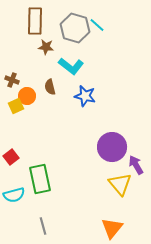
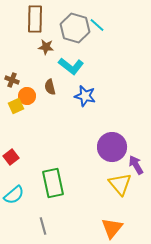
brown rectangle: moved 2 px up
green rectangle: moved 13 px right, 4 px down
cyan semicircle: rotated 25 degrees counterclockwise
